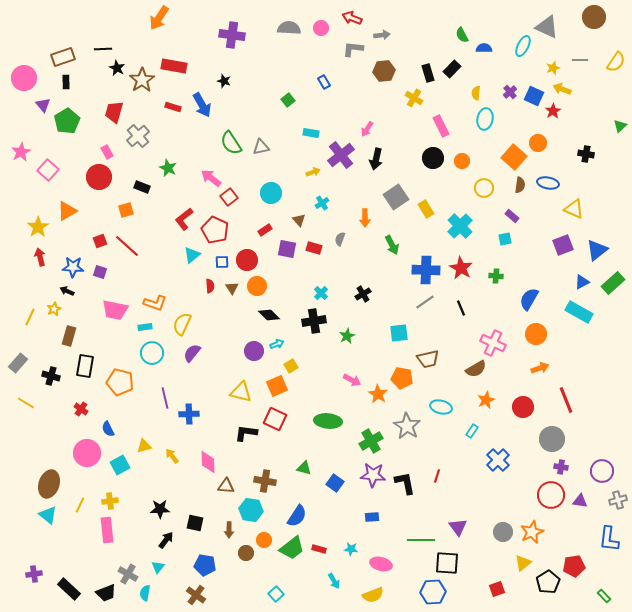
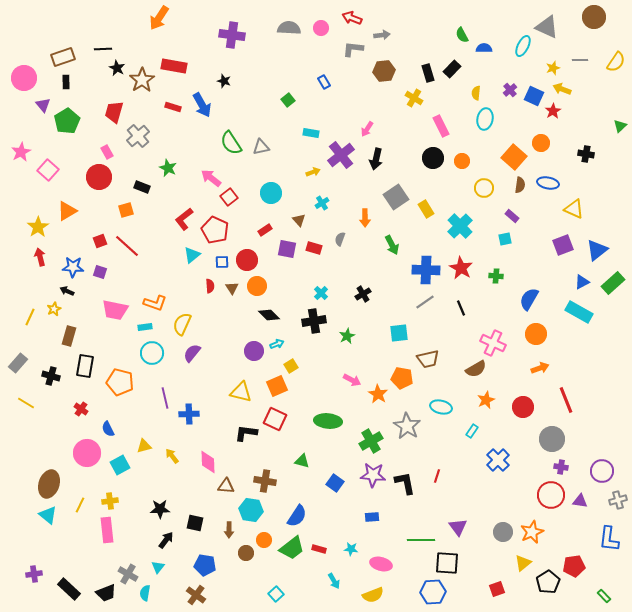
purple cross at (510, 92): moved 2 px up
orange circle at (538, 143): moved 3 px right
green triangle at (304, 468): moved 2 px left, 7 px up
